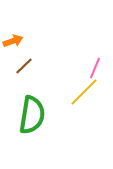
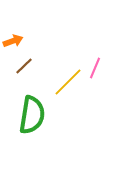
yellow line: moved 16 px left, 10 px up
